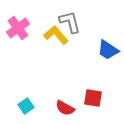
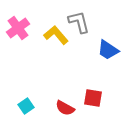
gray L-shape: moved 9 px right
